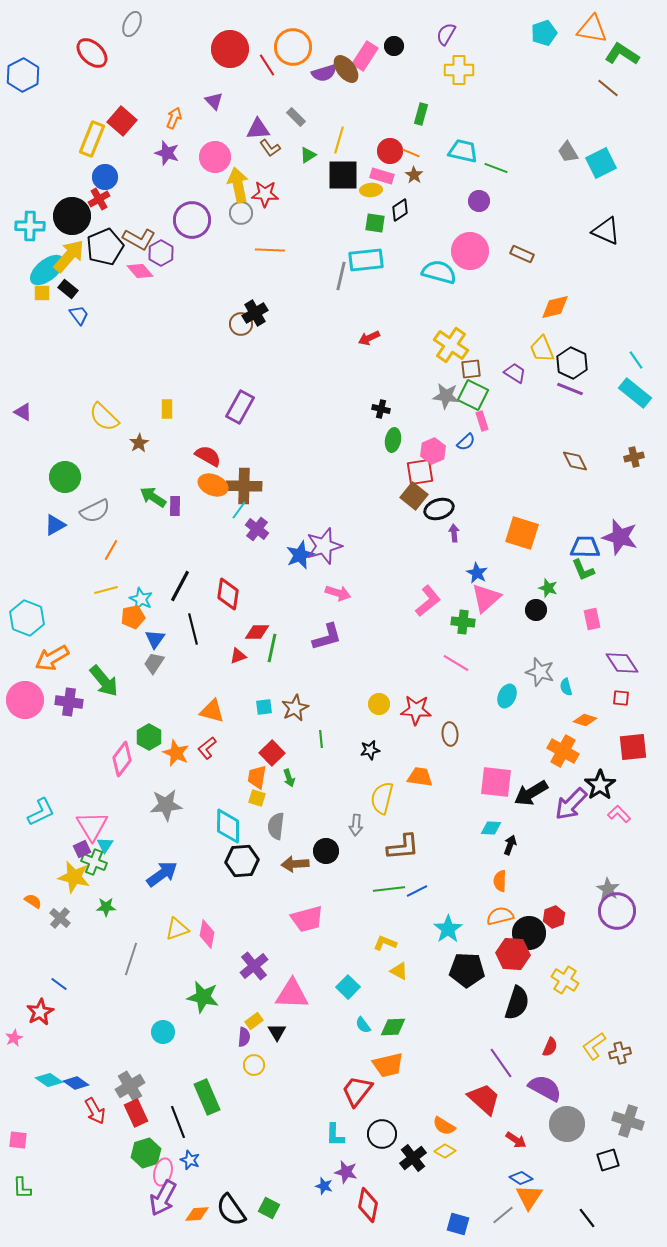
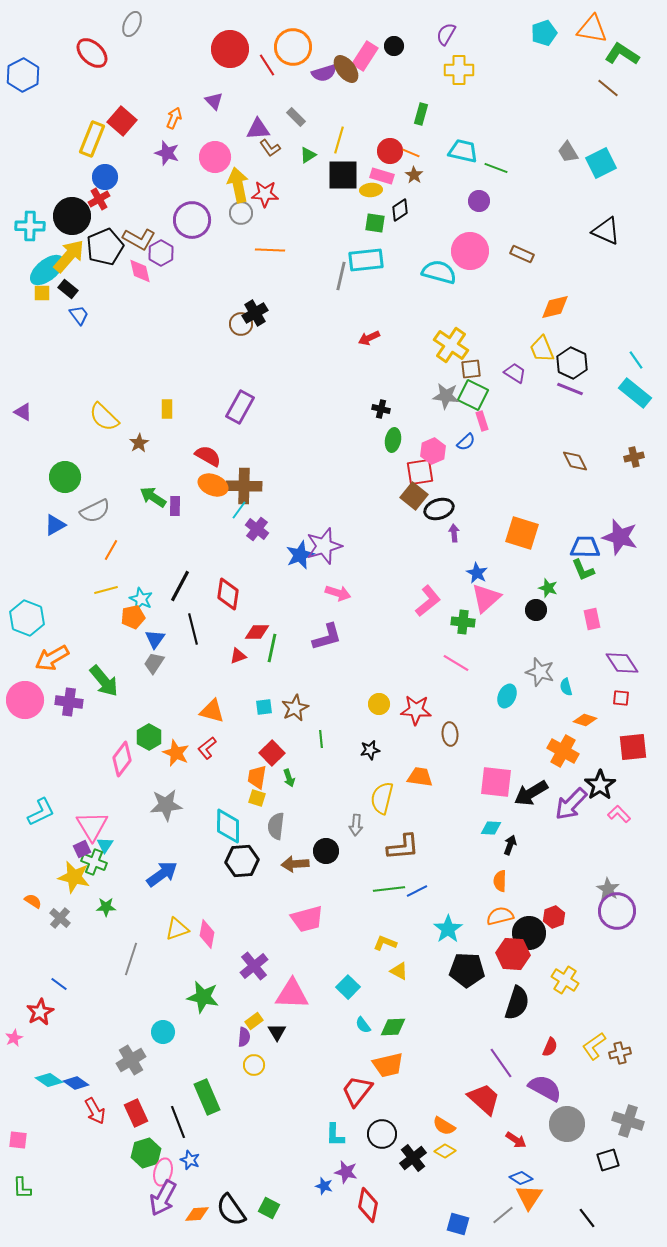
pink diamond at (140, 271): rotated 28 degrees clockwise
gray cross at (130, 1086): moved 1 px right, 26 px up
